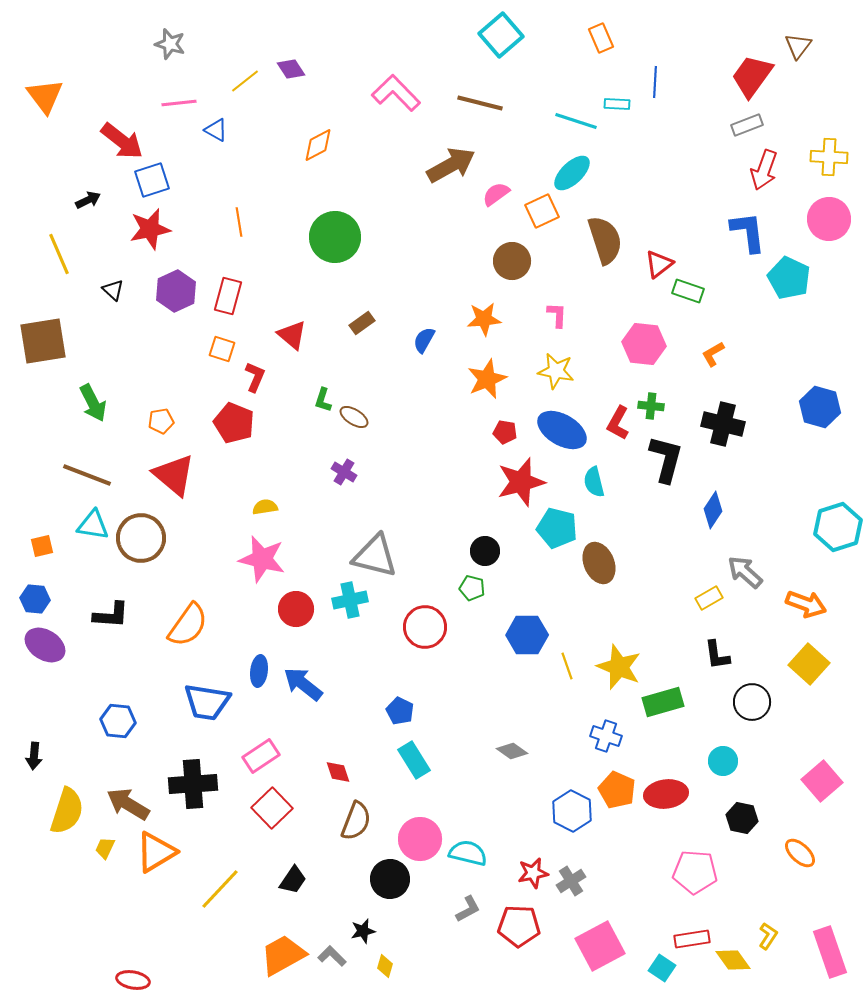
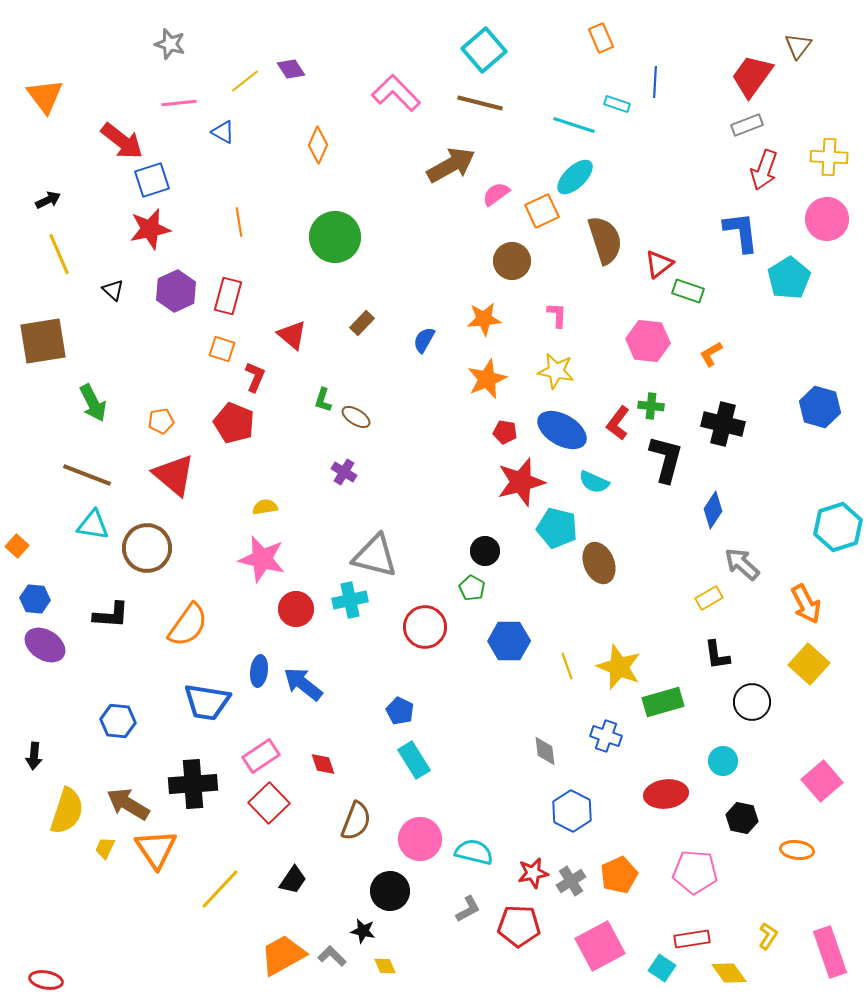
cyan square at (501, 35): moved 17 px left, 15 px down
cyan rectangle at (617, 104): rotated 15 degrees clockwise
cyan line at (576, 121): moved 2 px left, 4 px down
blue triangle at (216, 130): moved 7 px right, 2 px down
orange diamond at (318, 145): rotated 39 degrees counterclockwise
cyan ellipse at (572, 173): moved 3 px right, 4 px down
black arrow at (88, 200): moved 40 px left
pink circle at (829, 219): moved 2 px left
blue L-shape at (748, 232): moved 7 px left
cyan pentagon at (789, 278): rotated 15 degrees clockwise
brown rectangle at (362, 323): rotated 10 degrees counterclockwise
pink hexagon at (644, 344): moved 4 px right, 3 px up
orange L-shape at (713, 354): moved 2 px left
brown ellipse at (354, 417): moved 2 px right
red L-shape at (618, 423): rotated 8 degrees clockwise
cyan semicircle at (594, 482): rotated 52 degrees counterclockwise
brown circle at (141, 538): moved 6 px right, 10 px down
orange square at (42, 546): moved 25 px left; rotated 35 degrees counterclockwise
gray arrow at (745, 572): moved 3 px left, 8 px up
green pentagon at (472, 588): rotated 15 degrees clockwise
orange arrow at (806, 604): rotated 42 degrees clockwise
blue hexagon at (527, 635): moved 18 px left, 6 px down
gray diamond at (512, 751): moved 33 px right; rotated 48 degrees clockwise
red diamond at (338, 772): moved 15 px left, 8 px up
orange pentagon at (617, 790): moved 2 px right, 85 px down; rotated 24 degrees clockwise
red square at (272, 808): moved 3 px left, 5 px up
orange triangle at (156, 852): moved 3 px up; rotated 33 degrees counterclockwise
cyan semicircle at (468, 853): moved 6 px right, 1 px up
orange ellipse at (800, 853): moved 3 px left, 3 px up; rotated 36 degrees counterclockwise
black circle at (390, 879): moved 12 px down
black star at (363, 931): rotated 25 degrees clockwise
yellow diamond at (733, 960): moved 4 px left, 13 px down
yellow diamond at (385, 966): rotated 40 degrees counterclockwise
red ellipse at (133, 980): moved 87 px left
